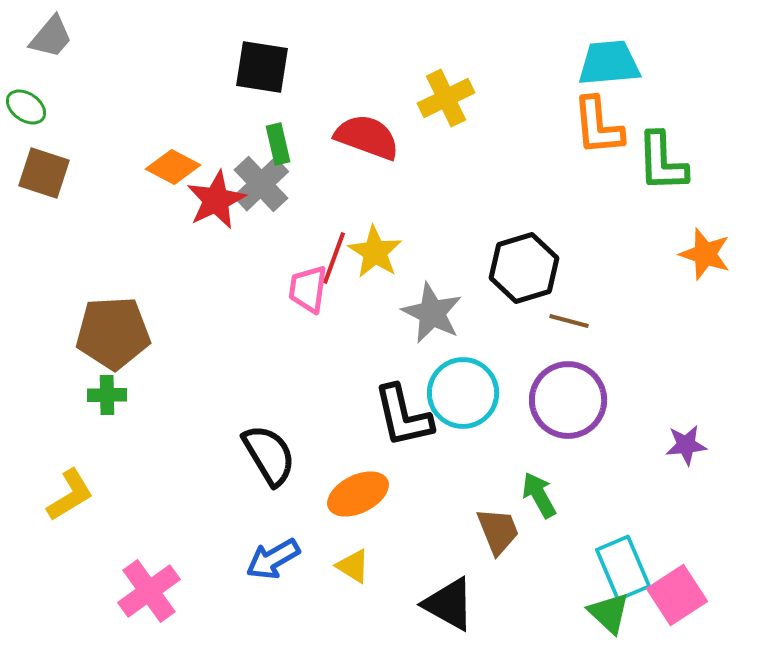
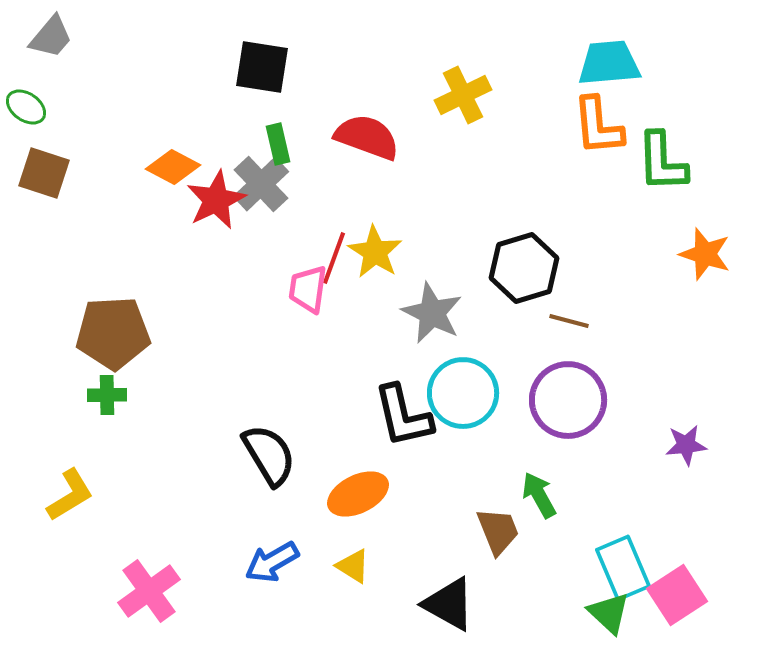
yellow cross: moved 17 px right, 3 px up
blue arrow: moved 1 px left, 3 px down
